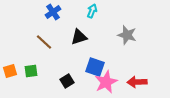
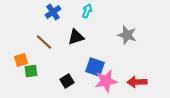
cyan arrow: moved 5 px left
black triangle: moved 3 px left
orange square: moved 11 px right, 11 px up
pink star: moved 1 px up; rotated 15 degrees clockwise
